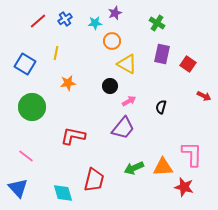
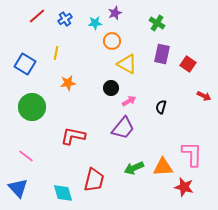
red line: moved 1 px left, 5 px up
black circle: moved 1 px right, 2 px down
